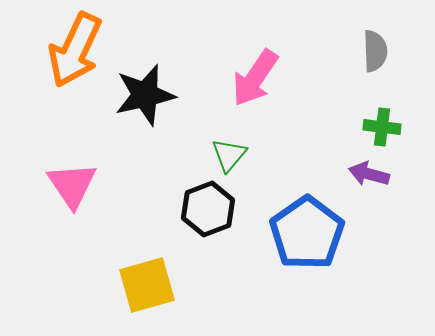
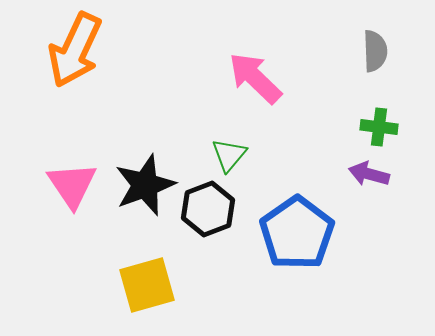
pink arrow: rotated 100 degrees clockwise
black star: moved 90 px down; rotated 8 degrees counterclockwise
green cross: moved 3 px left
blue pentagon: moved 10 px left
